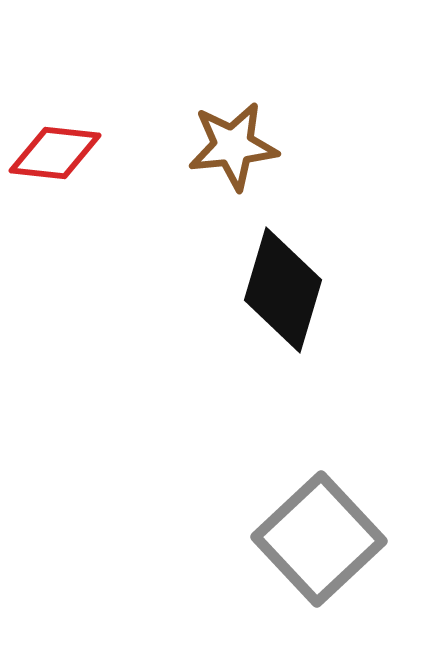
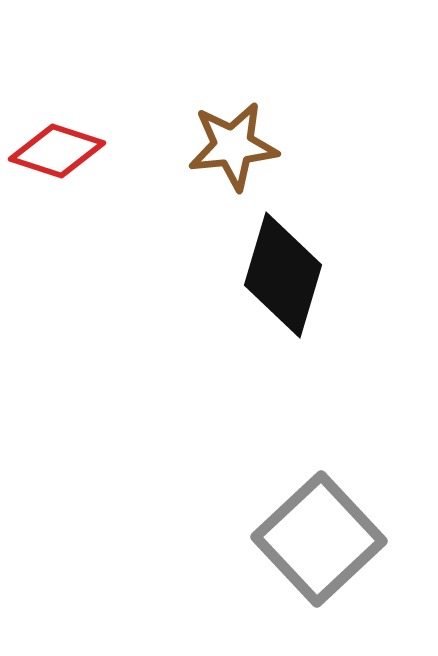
red diamond: moved 2 px right, 2 px up; rotated 12 degrees clockwise
black diamond: moved 15 px up
